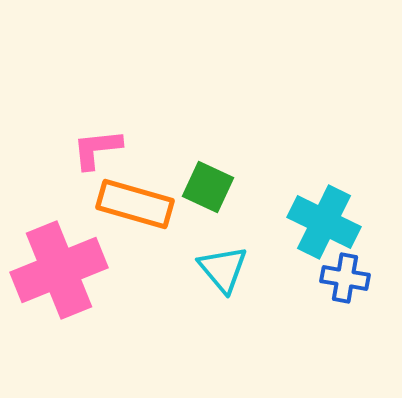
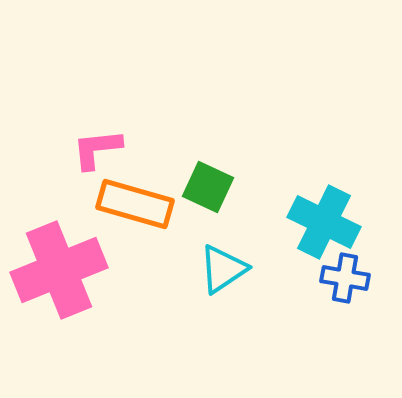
cyan triangle: rotated 36 degrees clockwise
